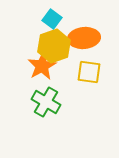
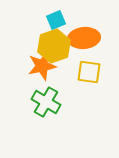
cyan square: moved 4 px right, 1 px down; rotated 30 degrees clockwise
orange star: rotated 16 degrees clockwise
